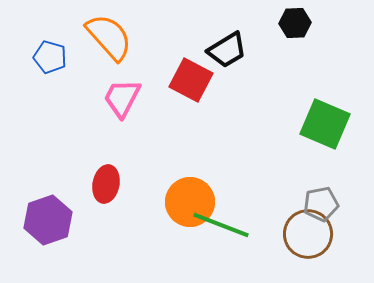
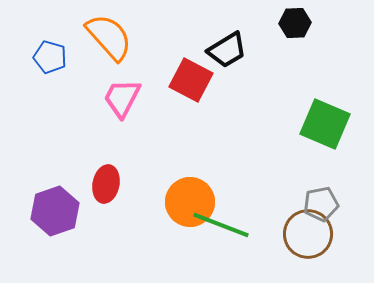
purple hexagon: moved 7 px right, 9 px up
